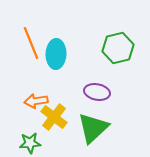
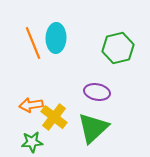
orange line: moved 2 px right
cyan ellipse: moved 16 px up
orange arrow: moved 5 px left, 4 px down
green star: moved 2 px right, 1 px up
